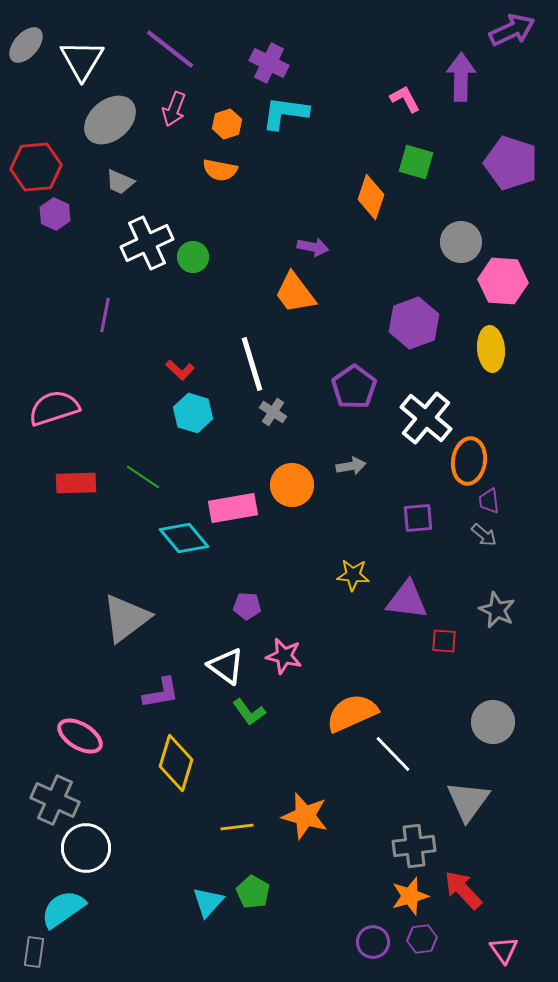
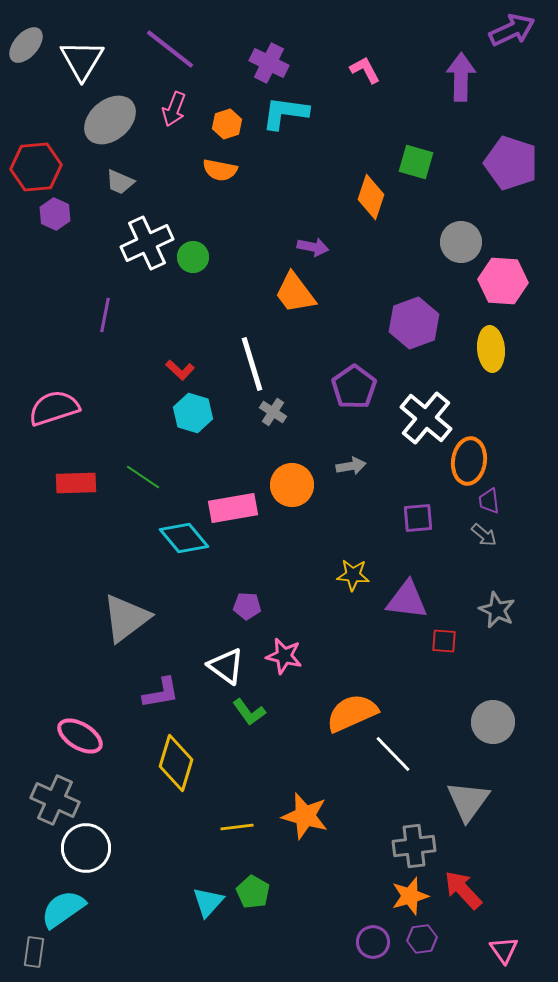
pink L-shape at (405, 99): moved 40 px left, 29 px up
